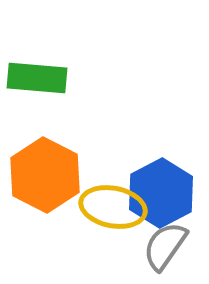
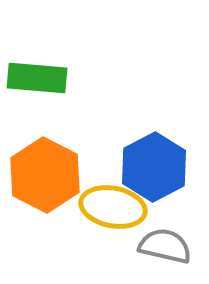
blue hexagon: moved 7 px left, 26 px up
gray semicircle: rotated 68 degrees clockwise
